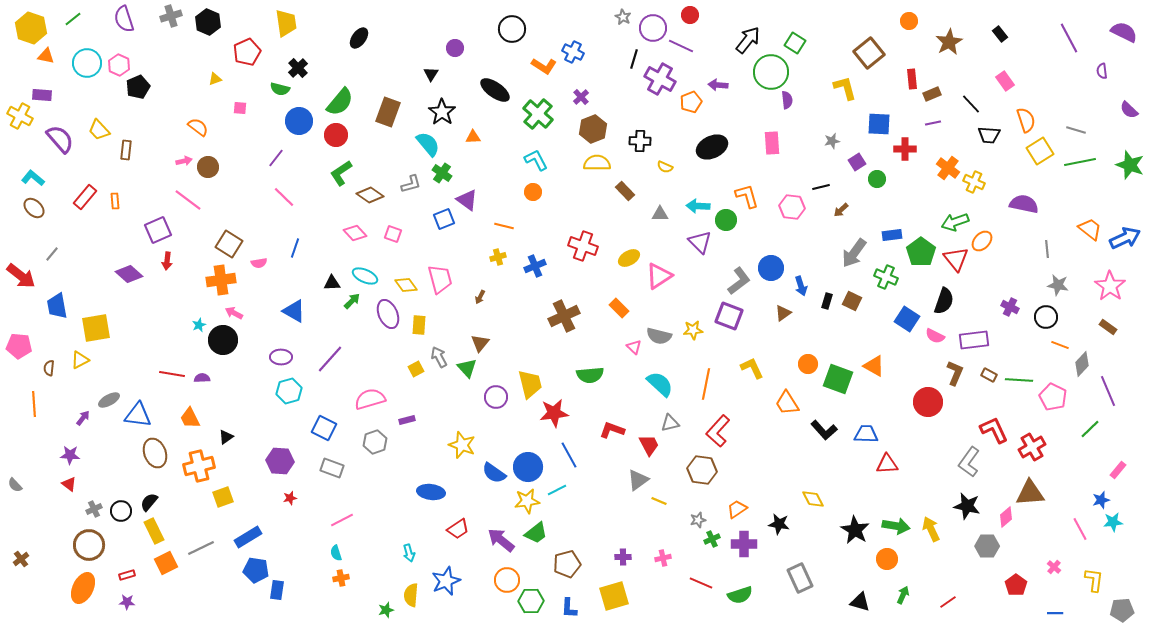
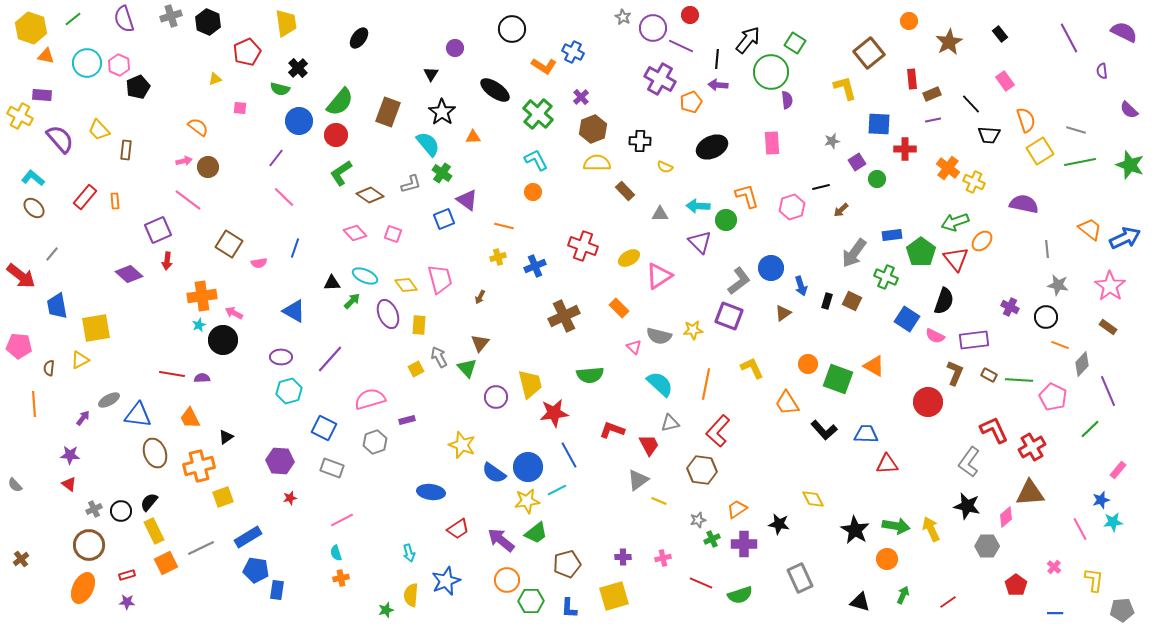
black line at (634, 59): moved 83 px right; rotated 12 degrees counterclockwise
purple line at (933, 123): moved 3 px up
pink hexagon at (792, 207): rotated 25 degrees counterclockwise
orange cross at (221, 280): moved 19 px left, 16 px down
